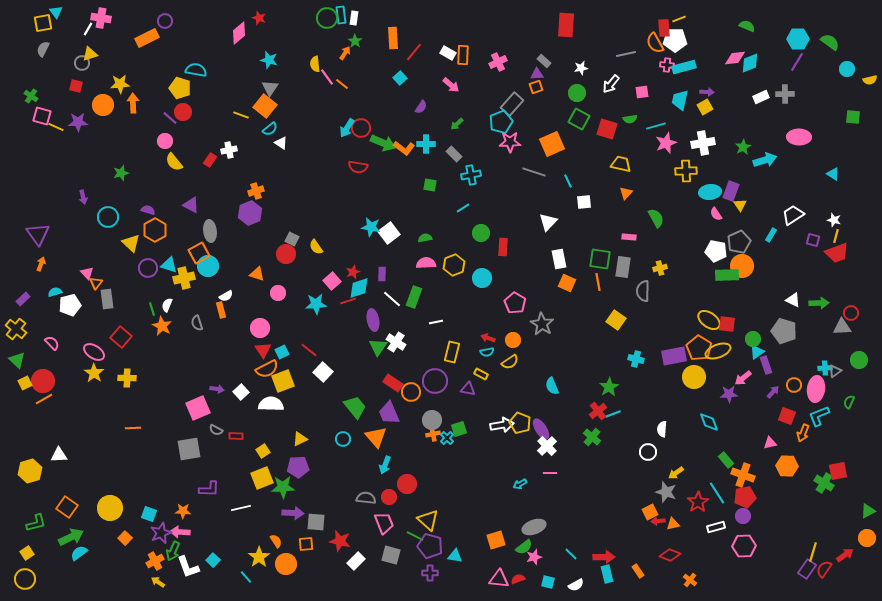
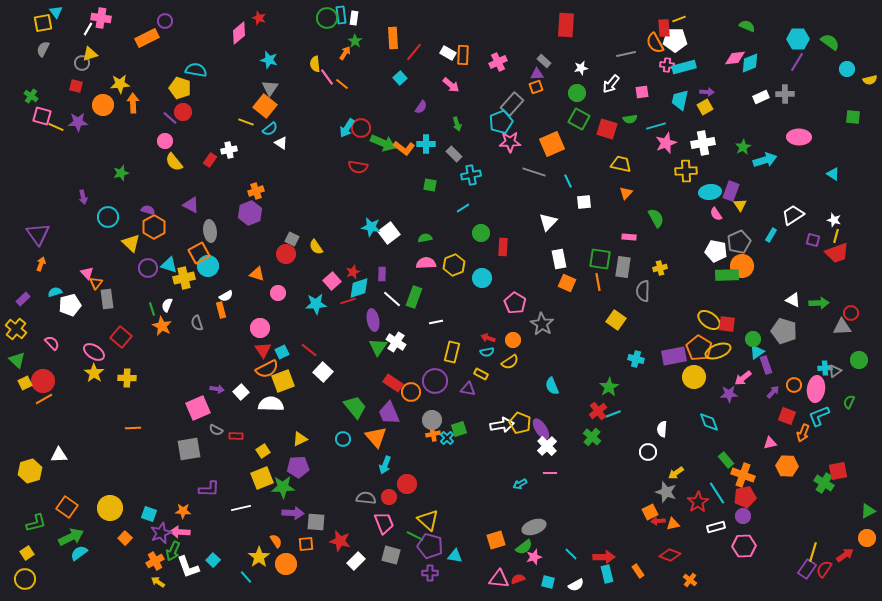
yellow line at (241, 115): moved 5 px right, 7 px down
green arrow at (457, 124): rotated 64 degrees counterclockwise
orange hexagon at (155, 230): moved 1 px left, 3 px up
